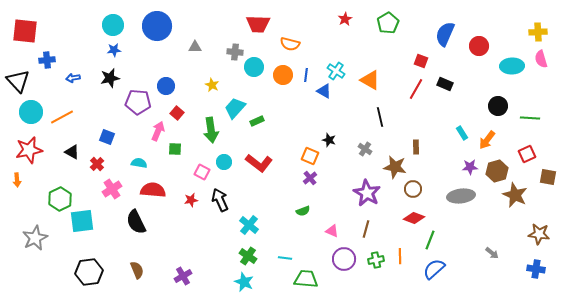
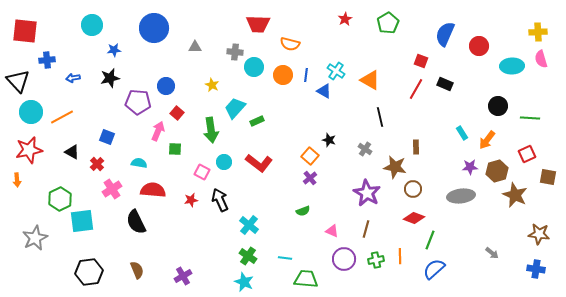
cyan circle at (113, 25): moved 21 px left
blue circle at (157, 26): moved 3 px left, 2 px down
orange square at (310, 156): rotated 18 degrees clockwise
